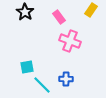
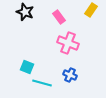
black star: rotated 12 degrees counterclockwise
pink cross: moved 2 px left, 2 px down
cyan square: rotated 32 degrees clockwise
blue cross: moved 4 px right, 4 px up; rotated 24 degrees clockwise
cyan line: moved 2 px up; rotated 30 degrees counterclockwise
